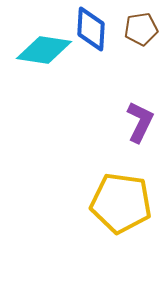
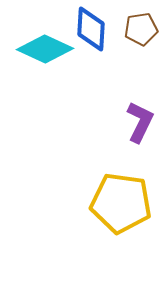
cyan diamond: moved 1 px right, 1 px up; rotated 16 degrees clockwise
